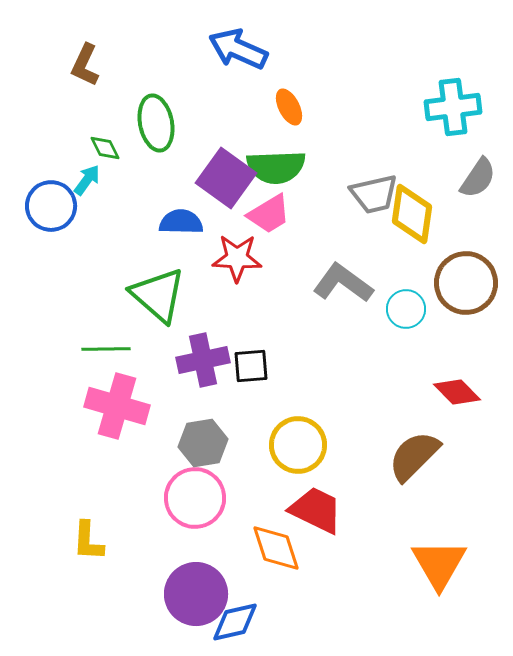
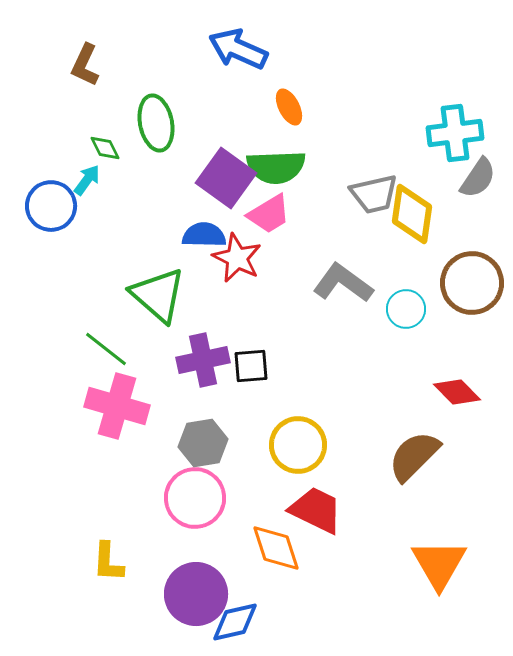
cyan cross: moved 2 px right, 26 px down
blue semicircle: moved 23 px right, 13 px down
red star: rotated 24 degrees clockwise
brown circle: moved 6 px right
green line: rotated 39 degrees clockwise
yellow L-shape: moved 20 px right, 21 px down
